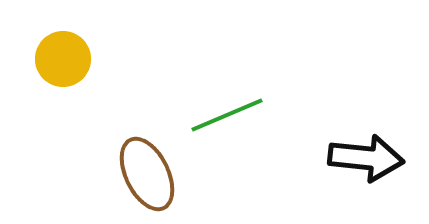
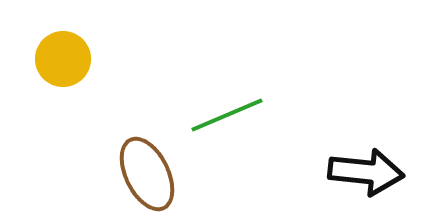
black arrow: moved 14 px down
